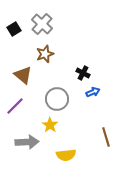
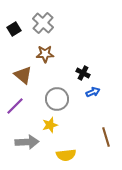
gray cross: moved 1 px right, 1 px up
brown star: rotated 18 degrees clockwise
yellow star: rotated 21 degrees clockwise
